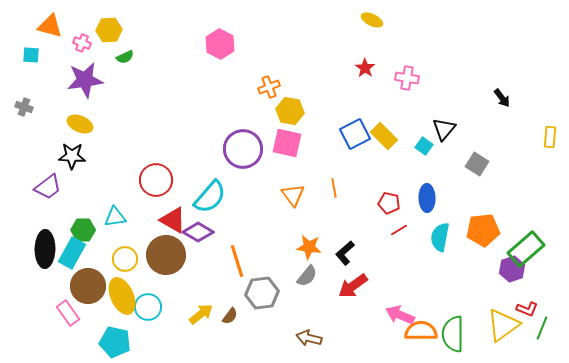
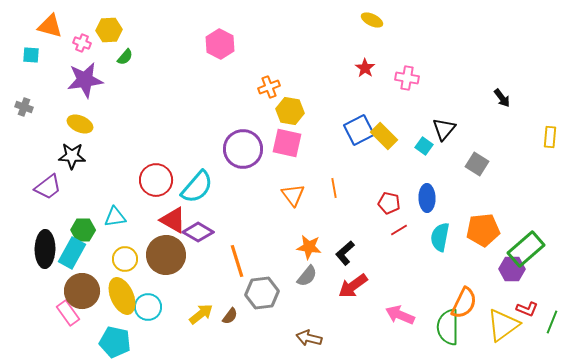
green semicircle at (125, 57): rotated 24 degrees counterclockwise
blue square at (355, 134): moved 4 px right, 4 px up
cyan semicircle at (210, 197): moved 13 px left, 10 px up
purple hexagon at (512, 269): rotated 20 degrees clockwise
brown circle at (88, 286): moved 6 px left, 5 px down
green line at (542, 328): moved 10 px right, 6 px up
orange semicircle at (421, 331): moved 43 px right, 28 px up; rotated 116 degrees clockwise
green semicircle at (453, 334): moved 5 px left, 7 px up
